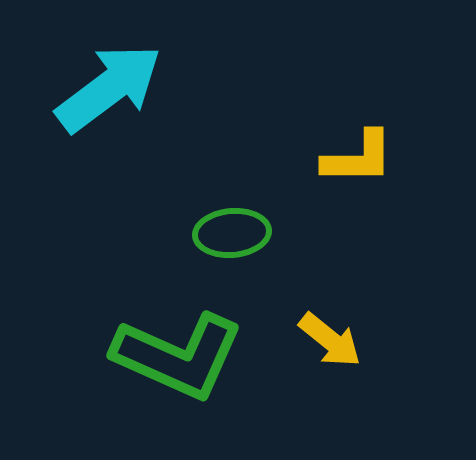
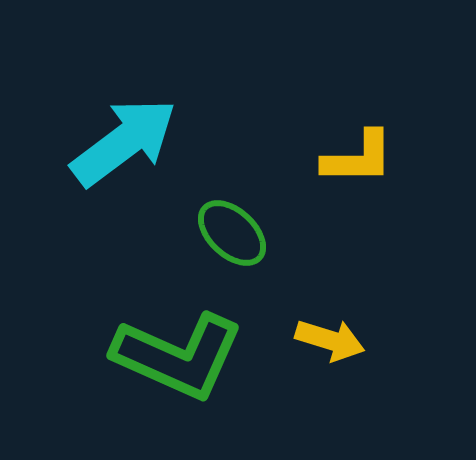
cyan arrow: moved 15 px right, 54 px down
green ellipse: rotated 48 degrees clockwise
yellow arrow: rotated 22 degrees counterclockwise
